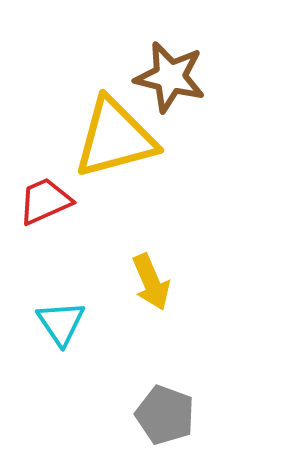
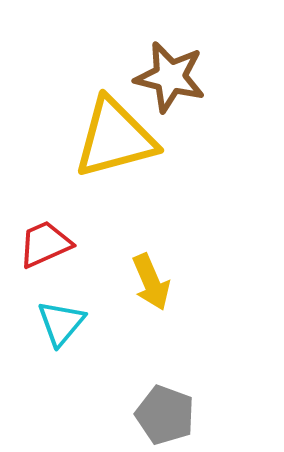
red trapezoid: moved 43 px down
cyan triangle: rotated 14 degrees clockwise
